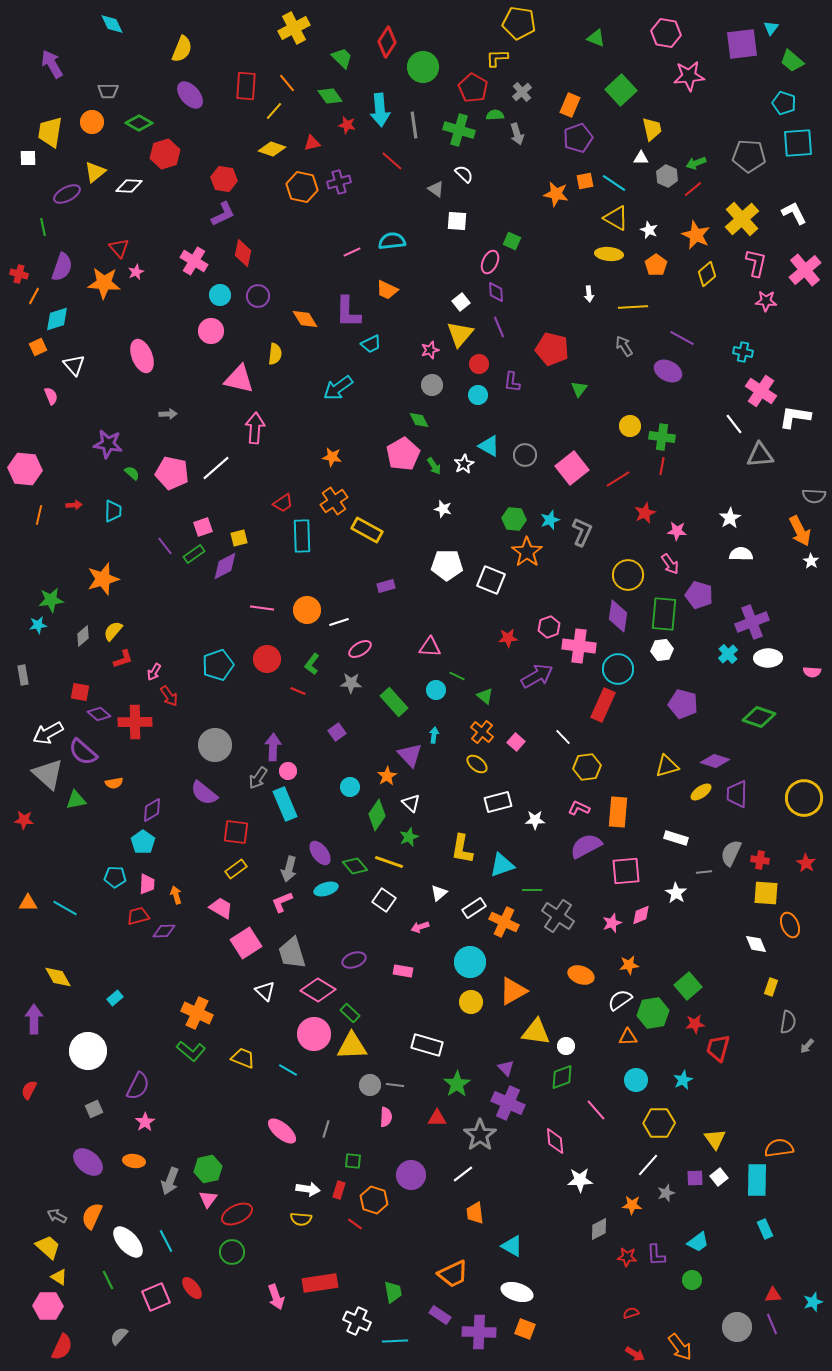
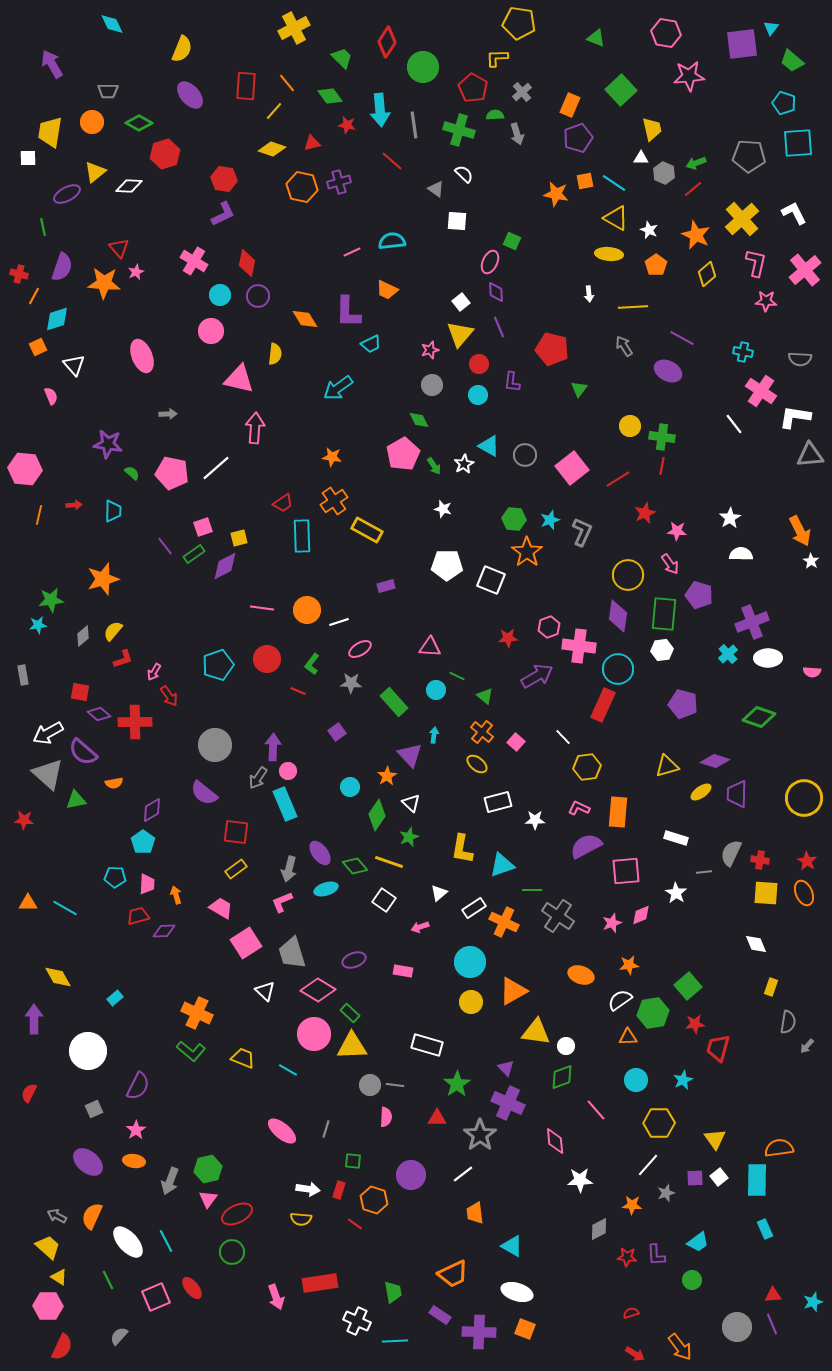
gray hexagon at (667, 176): moved 3 px left, 3 px up
red diamond at (243, 253): moved 4 px right, 10 px down
gray triangle at (760, 455): moved 50 px right
gray semicircle at (814, 496): moved 14 px left, 137 px up
red star at (806, 863): moved 1 px right, 2 px up
orange ellipse at (790, 925): moved 14 px right, 32 px up
red semicircle at (29, 1090): moved 3 px down
pink star at (145, 1122): moved 9 px left, 8 px down
